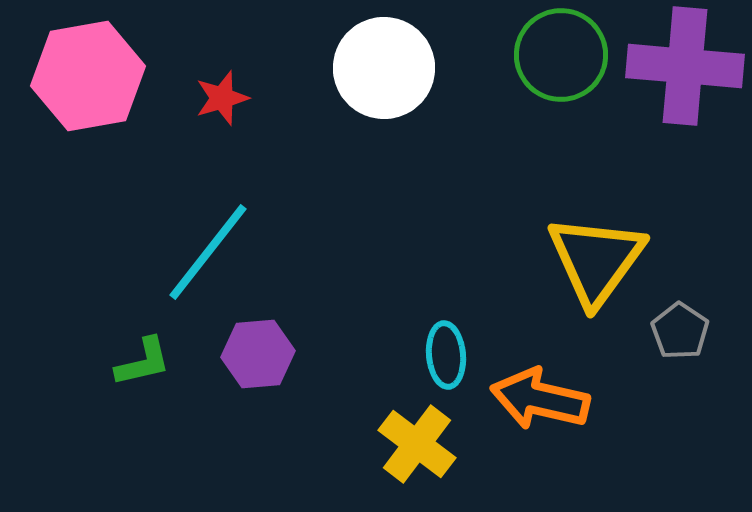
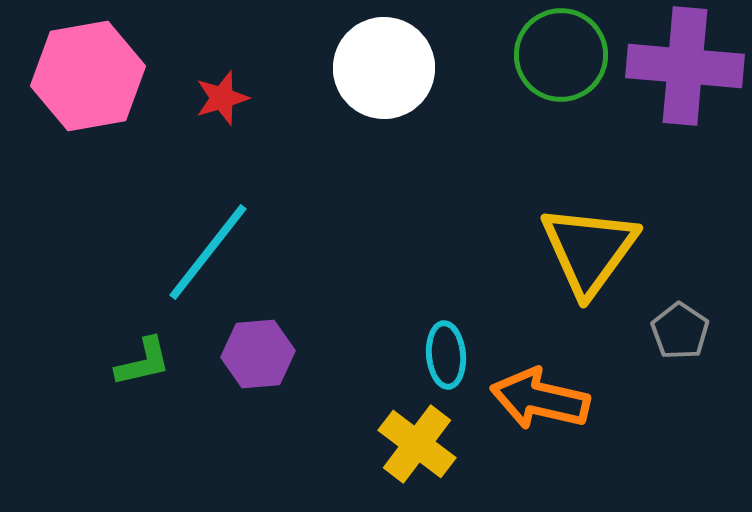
yellow triangle: moved 7 px left, 10 px up
